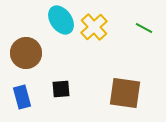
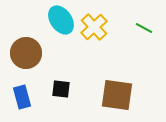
black square: rotated 12 degrees clockwise
brown square: moved 8 px left, 2 px down
